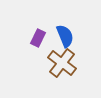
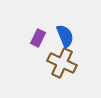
brown cross: rotated 12 degrees counterclockwise
